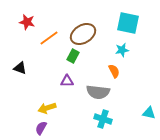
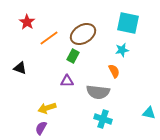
red star: rotated 21 degrees clockwise
